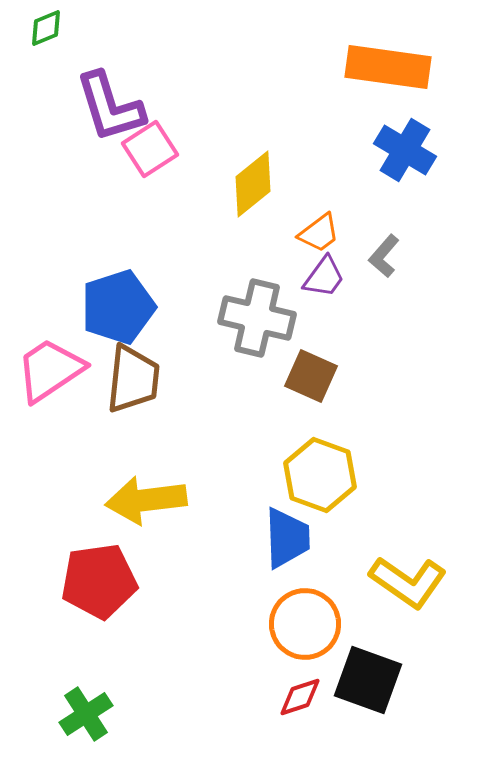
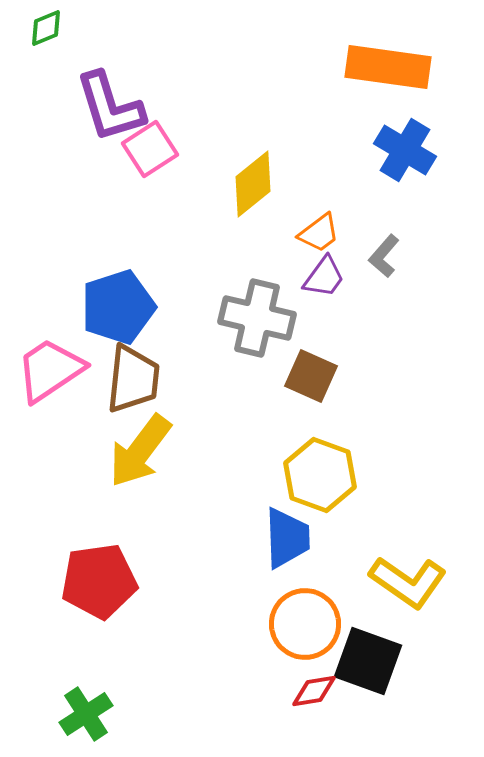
yellow arrow: moved 6 px left, 49 px up; rotated 46 degrees counterclockwise
black square: moved 19 px up
red diamond: moved 14 px right, 6 px up; rotated 9 degrees clockwise
